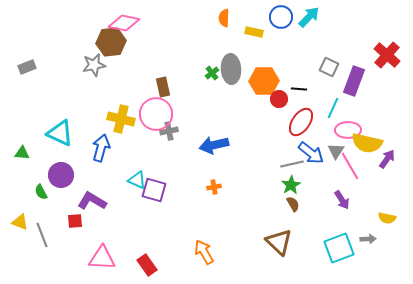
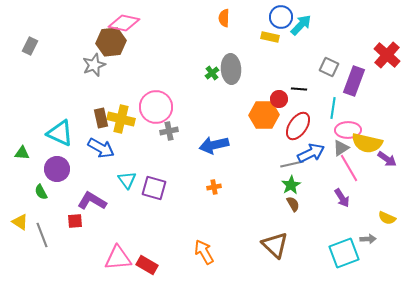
cyan arrow at (309, 17): moved 8 px left, 8 px down
yellow rectangle at (254, 32): moved 16 px right, 5 px down
gray star at (94, 65): rotated 10 degrees counterclockwise
gray rectangle at (27, 67): moved 3 px right, 21 px up; rotated 42 degrees counterclockwise
orange hexagon at (264, 81): moved 34 px down
brown rectangle at (163, 87): moved 62 px left, 31 px down
cyan line at (333, 108): rotated 15 degrees counterclockwise
pink circle at (156, 114): moved 7 px up
red ellipse at (301, 122): moved 3 px left, 4 px down
blue arrow at (101, 148): rotated 104 degrees clockwise
gray triangle at (336, 151): moved 5 px right, 3 px up; rotated 24 degrees clockwise
blue arrow at (311, 153): rotated 64 degrees counterclockwise
purple arrow at (387, 159): rotated 90 degrees clockwise
pink line at (350, 166): moved 1 px left, 2 px down
purple circle at (61, 175): moved 4 px left, 6 px up
cyan triangle at (137, 180): moved 10 px left; rotated 30 degrees clockwise
purple square at (154, 190): moved 2 px up
purple arrow at (342, 200): moved 2 px up
yellow semicircle at (387, 218): rotated 12 degrees clockwise
yellow triangle at (20, 222): rotated 12 degrees clockwise
brown triangle at (279, 242): moved 4 px left, 3 px down
cyan square at (339, 248): moved 5 px right, 5 px down
pink triangle at (102, 258): moved 16 px right; rotated 8 degrees counterclockwise
red rectangle at (147, 265): rotated 25 degrees counterclockwise
